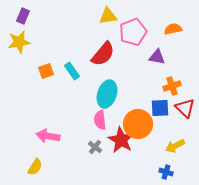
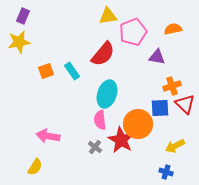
red triangle: moved 4 px up
